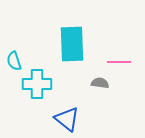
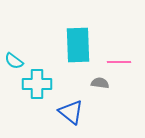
cyan rectangle: moved 6 px right, 1 px down
cyan semicircle: rotated 36 degrees counterclockwise
blue triangle: moved 4 px right, 7 px up
